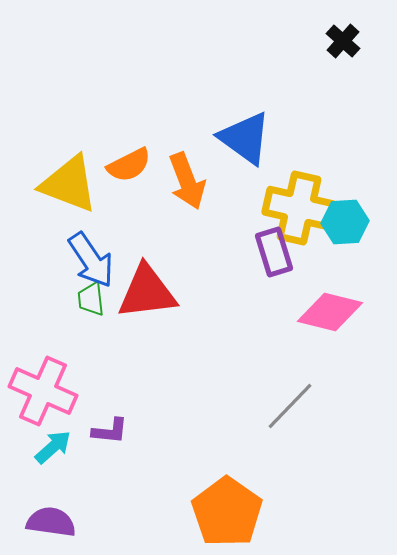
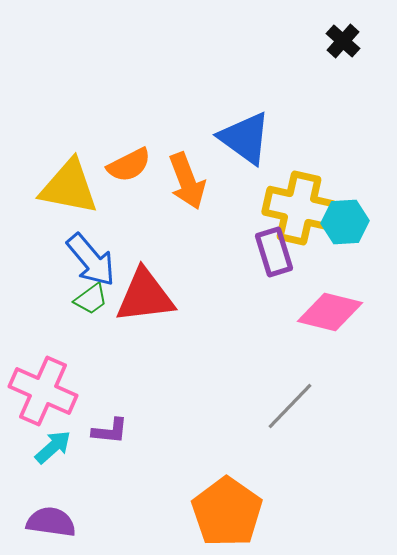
yellow triangle: moved 3 px down; rotated 10 degrees counterclockwise
blue arrow: rotated 6 degrees counterclockwise
red triangle: moved 2 px left, 4 px down
green trapezoid: rotated 120 degrees counterclockwise
